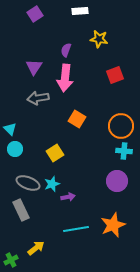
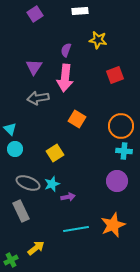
yellow star: moved 1 px left, 1 px down
gray rectangle: moved 1 px down
